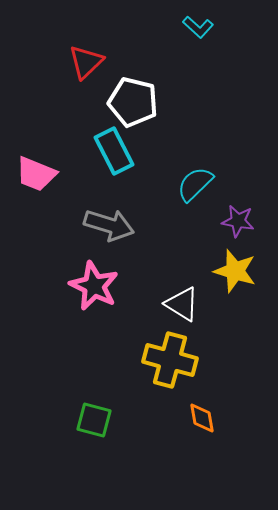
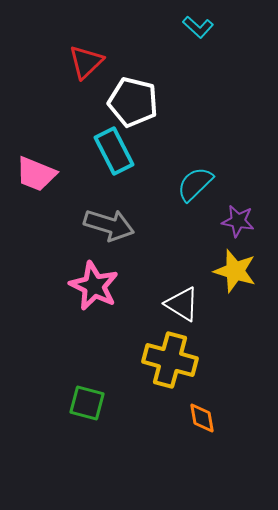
green square: moved 7 px left, 17 px up
